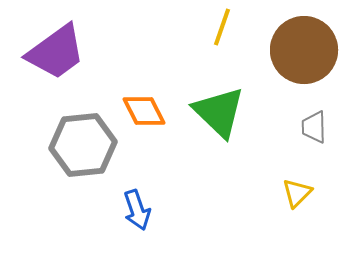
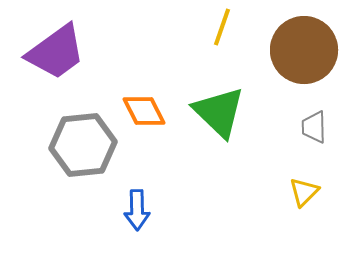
yellow triangle: moved 7 px right, 1 px up
blue arrow: rotated 18 degrees clockwise
